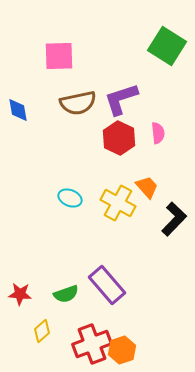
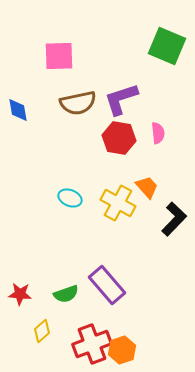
green square: rotated 9 degrees counterclockwise
red hexagon: rotated 16 degrees counterclockwise
